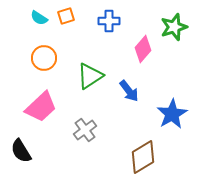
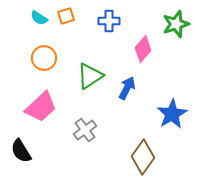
green star: moved 2 px right, 3 px up
blue arrow: moved 2 px left, 3 px up; rotated 115 degrees counterclockwise
brown diamond: rotated 24 degrees counterclockwise
